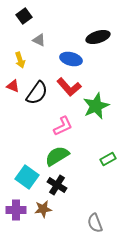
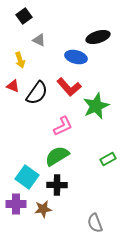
blue ellipse: moved 5 px right, 2 px up
black cross: rotated 30 degrees counterclockwise
purple cross: moved 6 px up
